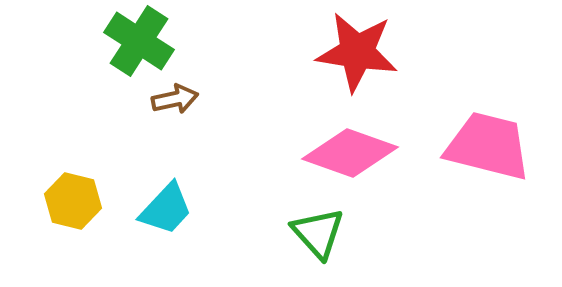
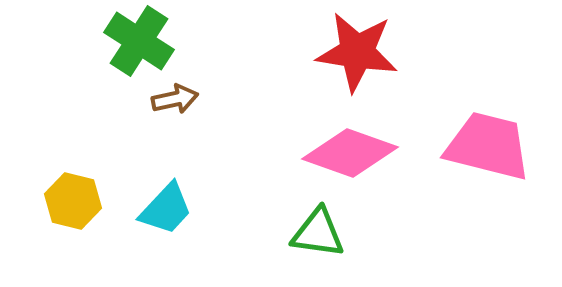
green triangle: rotated 40 degrees counterclockwise
